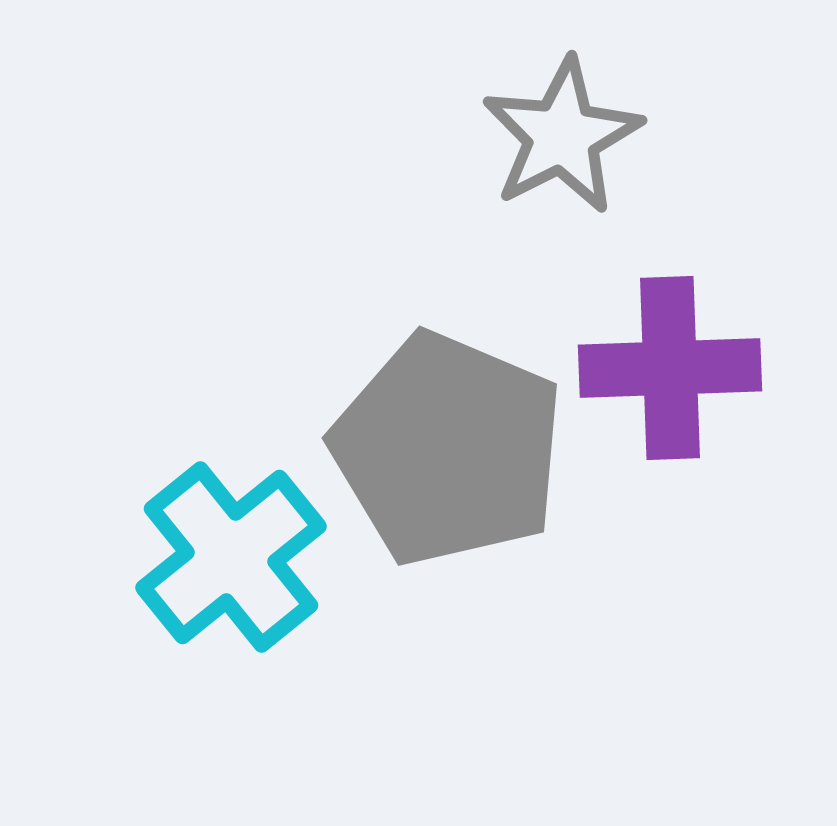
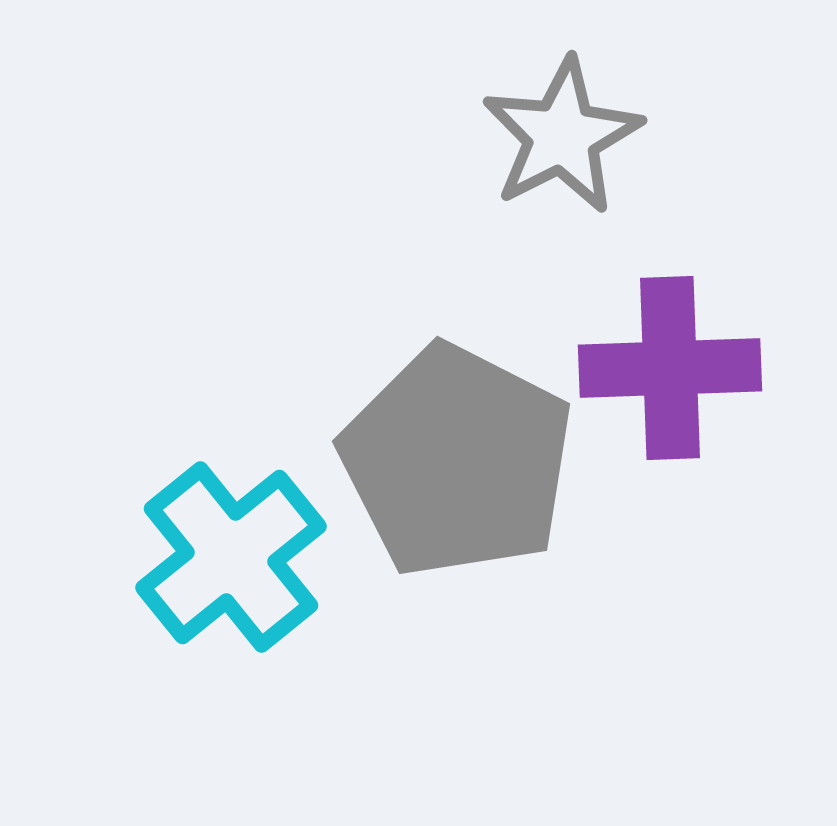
gray pentagon: moved 9 px right, 12 px down; rotated 4 degrees clockwise
